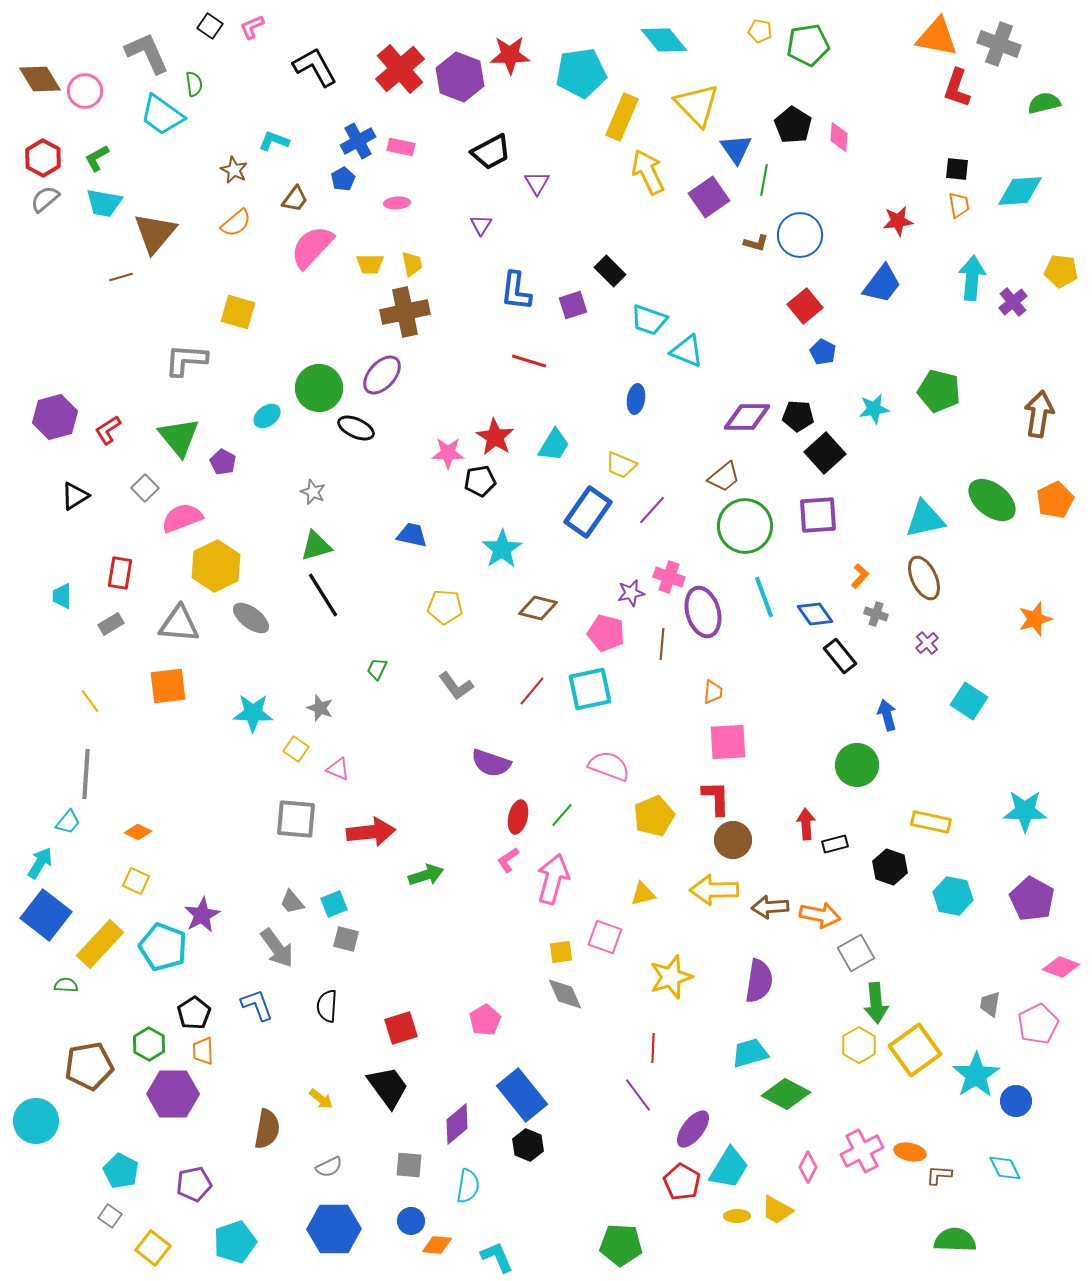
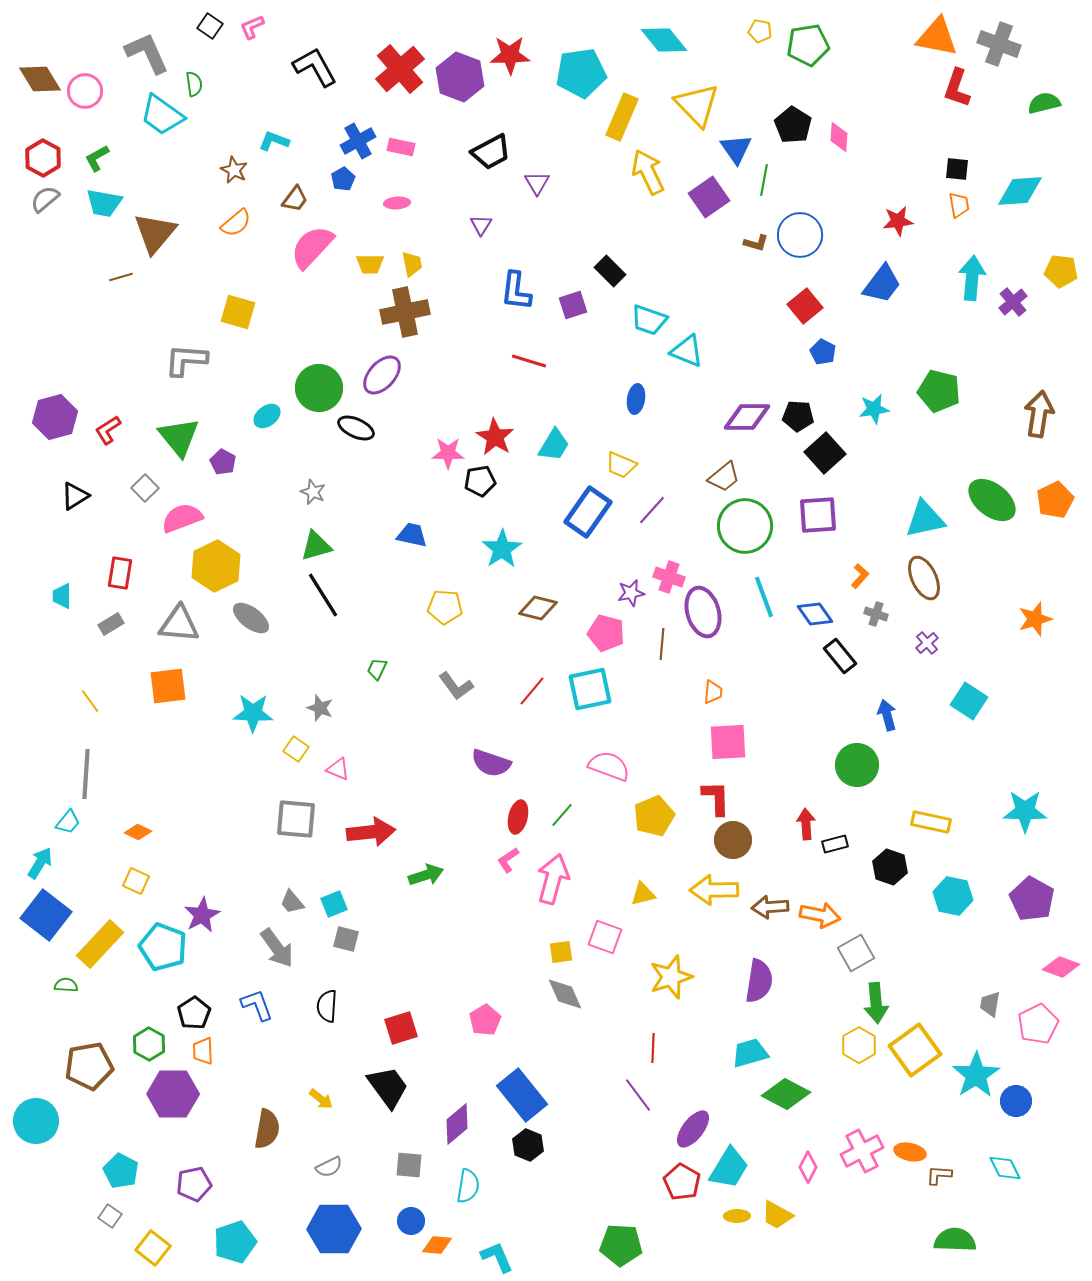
yellow trapezoid at (777, 1210): moved 5 px down
